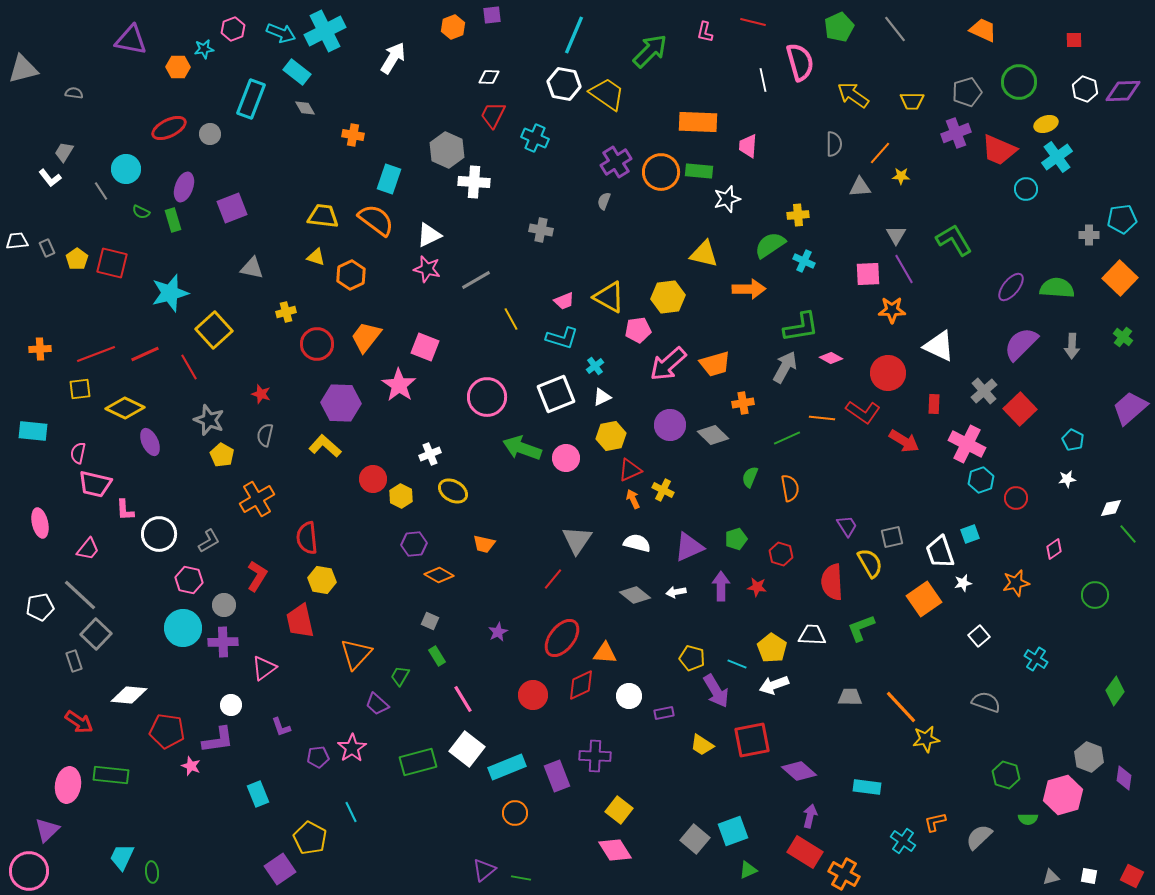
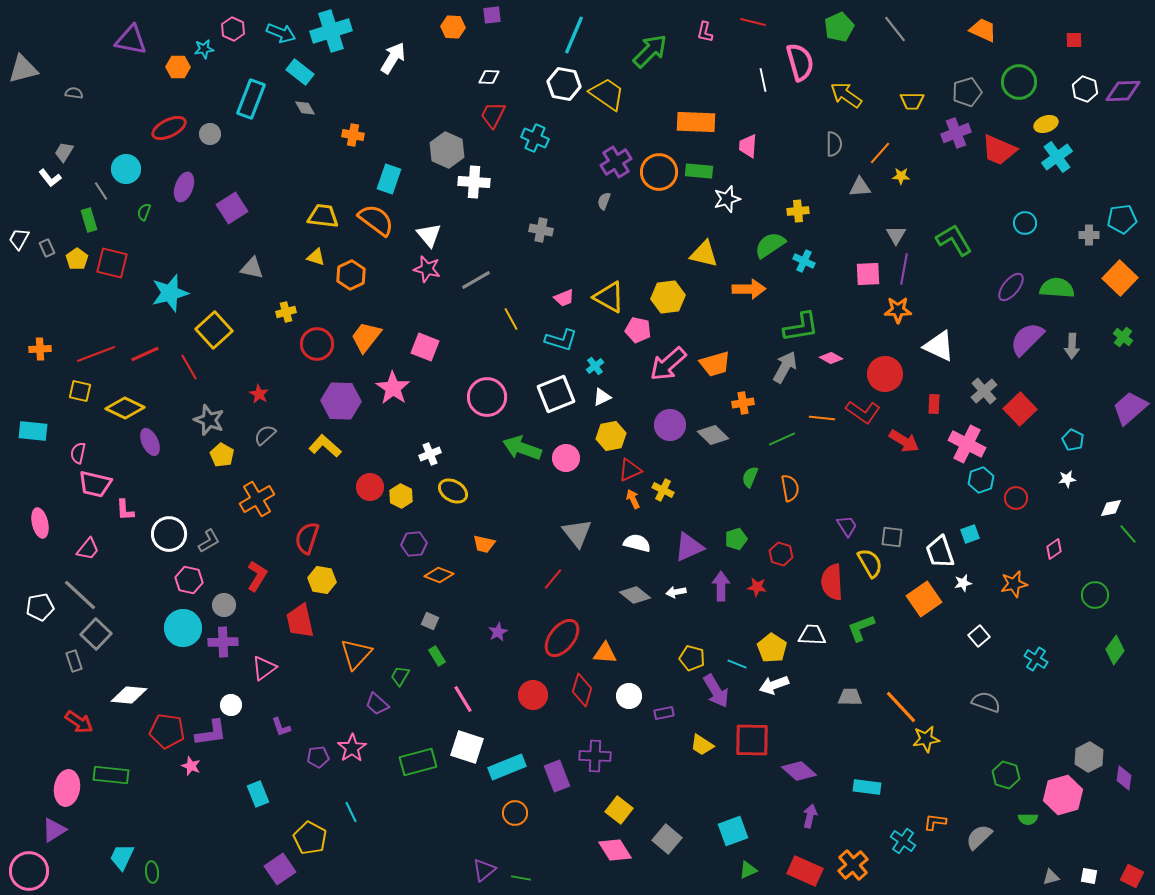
orange hexagon at (453, 27): rotated 25 degrees clockwise
pink hexagon at (233, 29): rotated 15 degrees counterclockwise
cyan cross at (325, 31): moved 6 px right; rotated 9 degrees clockwise
cyan rectangle at (297, 72): moved 3 px right
yellow arrow at (853, 95): moved 7 px left
orange rectangle at (698, 122): moved 2 px left
orange circle at (661, 172): moved 2 px left
cyan circle at (1026, 189): moved 1 px left, 34 px down
purple square at (232, 208): rotated 12 degrees counterclockwise
green semicircle at (141, 212): moved 3 px right; rotated 84 degrees clockwise
yellow cross at (798, 215): moved 4 px up
green rectangle at (173, 220): moved 84 px left
white triangle at (429, 235): rotated 44 degrees counterclockwise
white trapezoid at (17, 241): moved 2 px right, 2 px up; rotated 55 degrees counterclockwise
purple line at (904, 269): rotated 40 degrees clockwise
pink trapezoid at (564, 301): moved 3 px up
orange star at (892, 310): moved 6 px right
pink pentagon at (638, 330): rotated 20 degrees clockwise
cyan L-shape at (562, 338): moved 1 px left, 2 px down
purple semicircle at (1021, 344): moved 6 px right, 5 px up
red circle at (888, 373): moved 3 px left, 1 px down
pink star at (399, 385): moved 6 px left, 3 px down
yellow square at (80, 389): moved 2 px down; rotated 20 degrees clockwise
red star at (261, 394): moved 2 px left; rotated 12 degrees clockwise
purple hexagon at (341, 403): moved 2 px up
gray semicircle at (265, 435): rotated 35 degrees clockwise
green line at (787, 438): moved 5 px left, 1 px down
red circle at (373, 479): moved 3 px left, 8 px down
white circle at (159, 534): moved 10 px right
gray square at (892, 537): rotated 20 degrees clockwise
red semicircle at (307, 538): rotated 24 degrees clockwise
gray triangle at (577, 540): moved 7 px up; rotated 12 degrees counterclockwise
orange diamond at (439, 575): rotated 8 degrees counterclockwise
orange star at (1016, 583): moved 2 px left, 1 px down
red diamond at (581, 685): moved 1 px right, 5 px down; rotated 48 degrees counterclockwise
green diamond at (1115, 691): moved 41 px up
purple L-shape at (218, 740): moved 7 px left, 7 px up
red square at (752, 740): rotated 12 degrees clockwise
white square at (467, 749): moved 2 px up; rotated 20 degrees counterclockwise
gray hexagon at (1089, 757): rotated 12 degrees clockwise
pink ellipse at (68, 785): moved 1 px left, 3 px down
orange L-shape at (935, 822): rotated 20 degrees clockwise
purple triangle at (47, 830): moved 7 px right; rotated 12 degrees clockwise
gray square at (695, 839): moved 28 px left
red rectangle at (805, 852): moved 19 px down; rotated 8 degrees counterclockwise
orange cross at (844, 874): moved 9 px right, 9 px up; rotated 20 degrees clockwise
